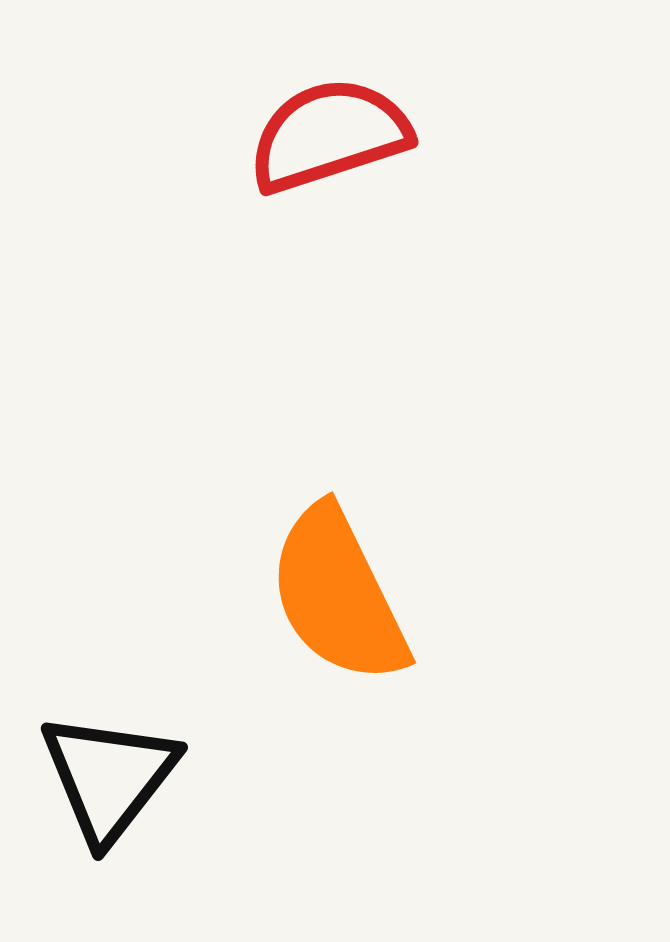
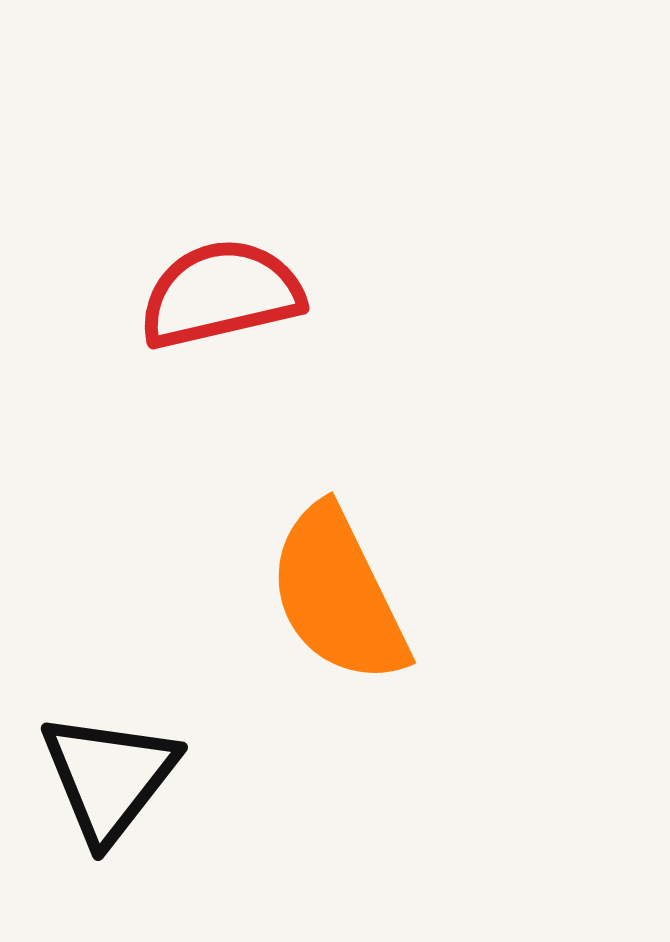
red semicircle: moved 108 px left, 159 px down; rotated 5 degrees clockwise
